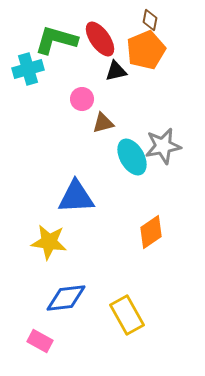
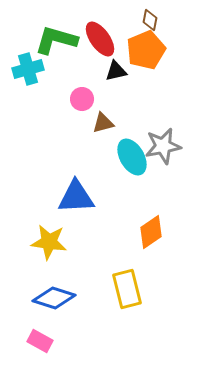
blue diamond: moved 12 px left; rotated 24 degrees clockwise
yellow rectangle: moved 26 px up; rotated 15 degrees clockwise
